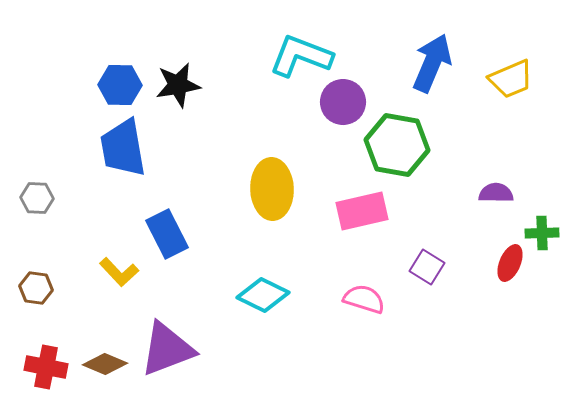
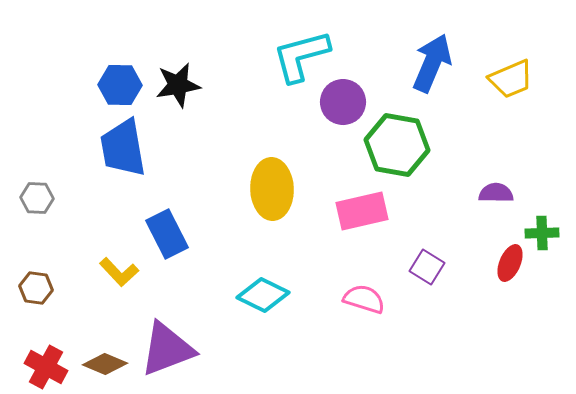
cyan L-shape: rotated 36 degrees counterclockwise
red cross: rotated 18 degrees clockwise
